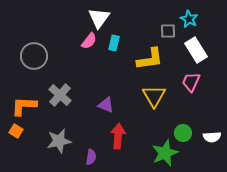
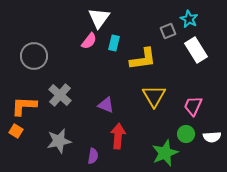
gray square: rotated 21 degrees counterclockwise
yellow L-shape: moved 7 px left
pink trapezoid: moved 2 px right, 24 px down
green circle: moved 3 px right, 1 px down
purple semicircle: moved 2 px right, 1 px up
